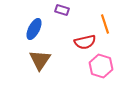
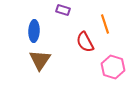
purple rectangle: moved 1 px right
blue ellipse: moved 2 px down; rotated 25 degrees counterclockwise
red semicircle: rotated 75 degrees clockwise
pink hexagon: moved 12 px right, 1 px down
